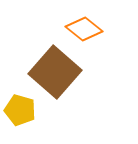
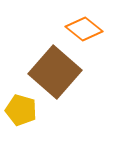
yellow pentagon: moved 1 px right
